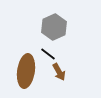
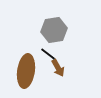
gray hexagon: moved 3 px down; rotated 15 degrees clockwise
brown arrow: moved 1 px left, 4 px up
